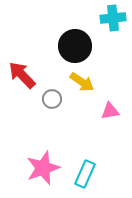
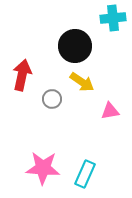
red arrow: rotated 56 degrees clockwise
pink star: rotated 24 degrees clockwise
